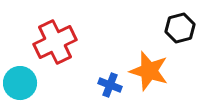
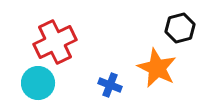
orange star: moved 8 px right, 3 px up; rotated 9 degrees clockwise
cyan circle: moved 18 px right
